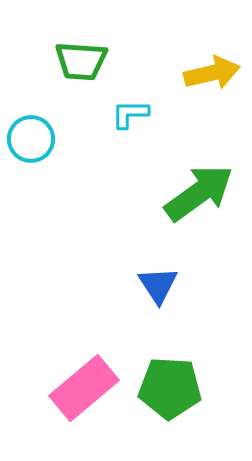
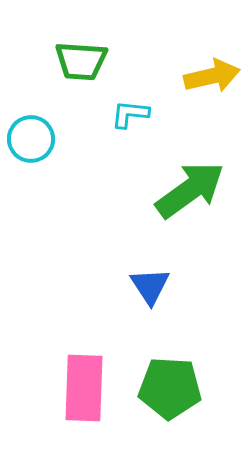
yellow arrow: moved 3 px down
cyan L-shape: rotated 6 degrees clockwise
green arrow: moved 9 px left, 3 px up
blue triangle: moved 8 px left, 1 px down
pink rectangle: rotated 48 degrees counterclockwise
